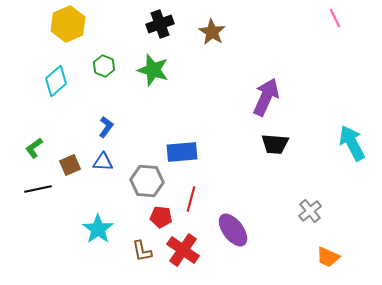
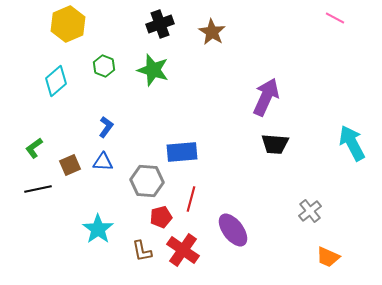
pink line: rotated 36 degrees counterclockwise
red pentagon: rotated 20 degrees counterclockwise
